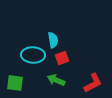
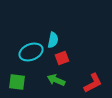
cyan semicircle: rotated 21 degrees clockwise
cyan ellipse: moved 2 px left, 3 px up; rotated 25 degrees counterclockwise
green square: moved 2 px right, 1 px up
